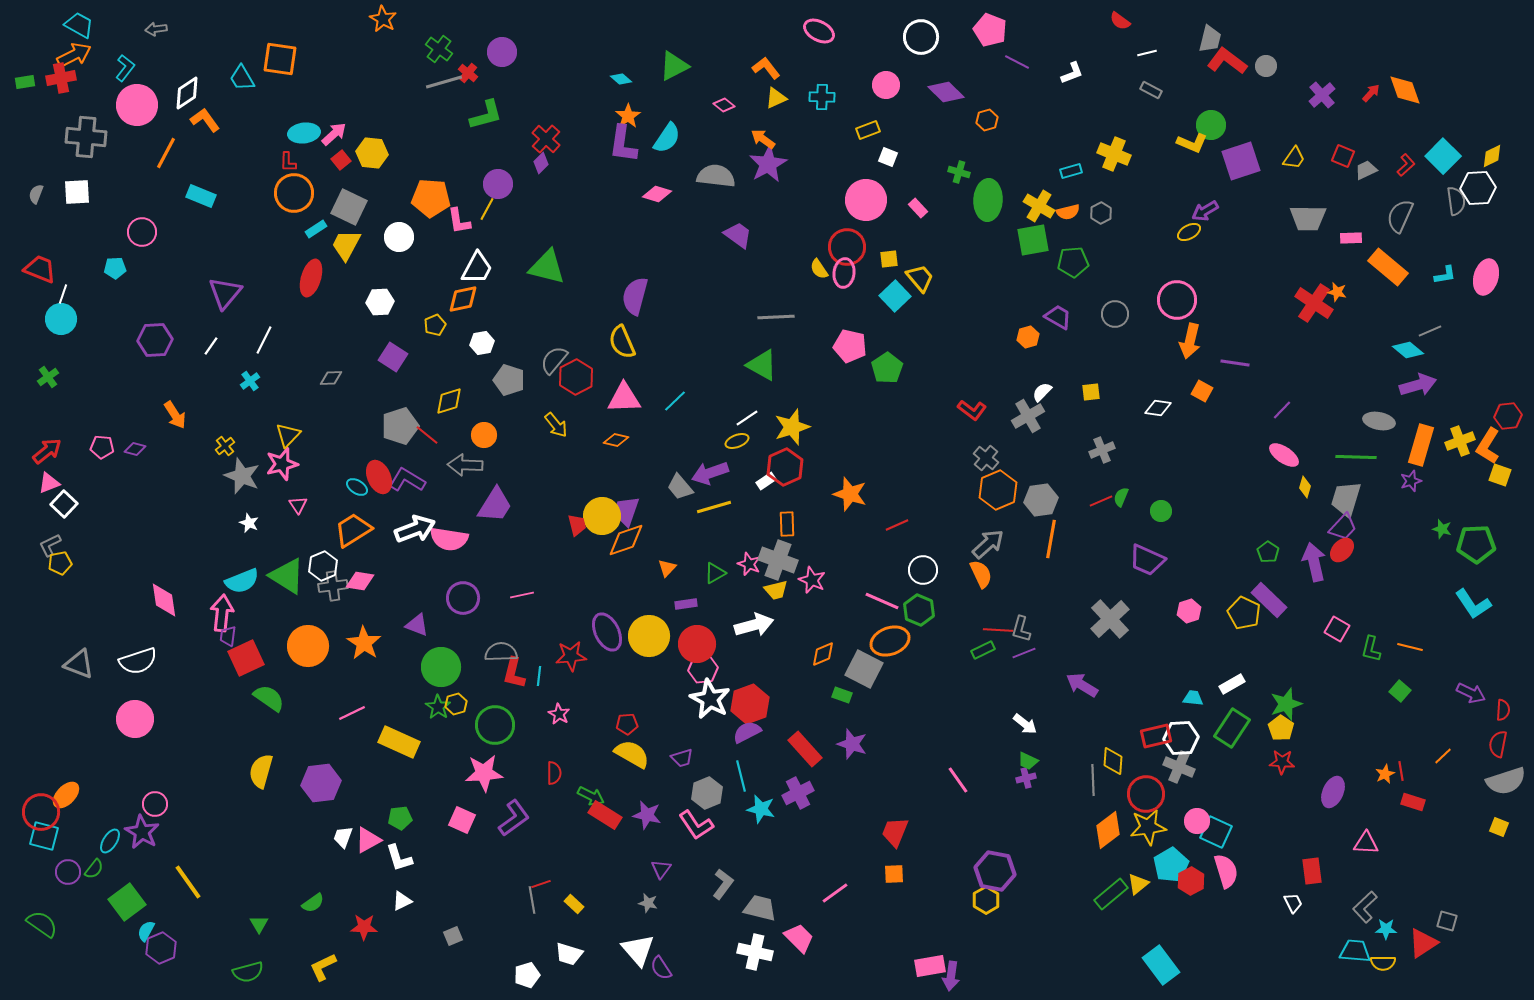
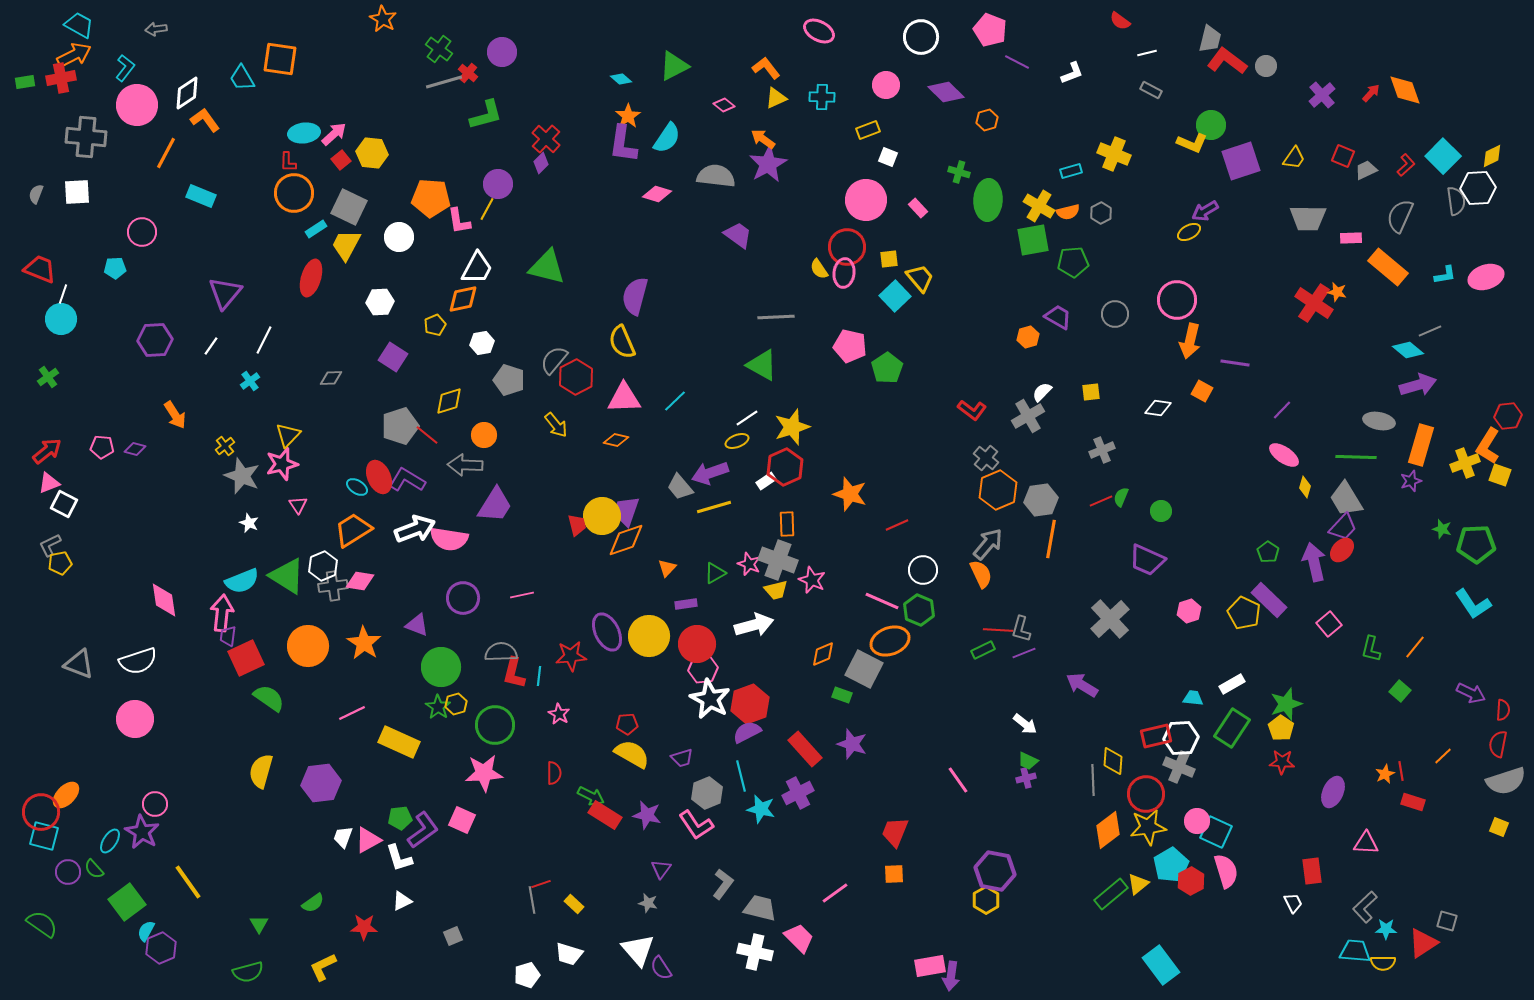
pink ellipse at (1486, 277): rotated 56 degrees clockwise
yellow cross at (1460, 441): moved 5 px right, 22 px down
gray trapezoid at (1346, 499): rotated 48 degrees counterclockwise
white square at (64, 504): rotated 16 degrees counterclockwise
gray arrow at (988, 544): rotated 8 degrees counterclockwise
pink square at (1337, 629): moved 8 px left, 5 px up; rotated 20 degrees clockwise
orange line at (1410, 647): moved 5 px right; rotated 65 degrees counterclockwise
purple L-shape at (514, 818): moved 91 px left, 12 px down
green semicircle at (94, 869): rotated 100 degrees clockwise
